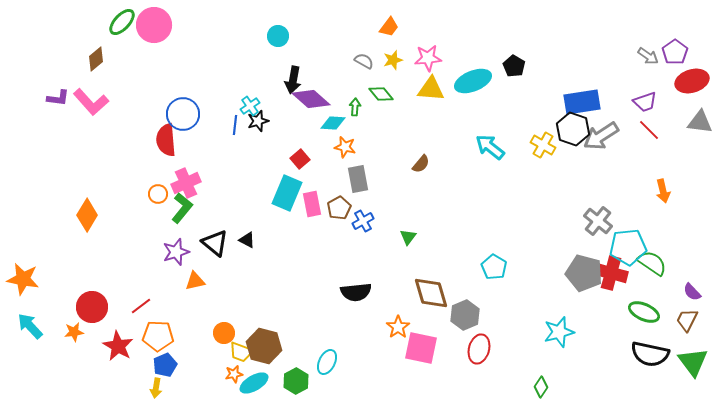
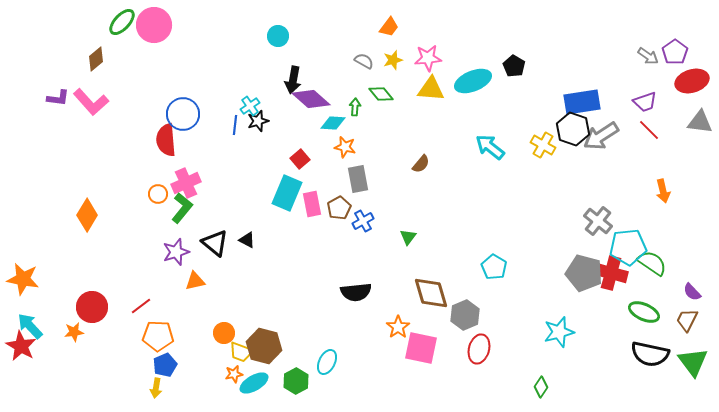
red star at (118, 346): moved 97 px left
